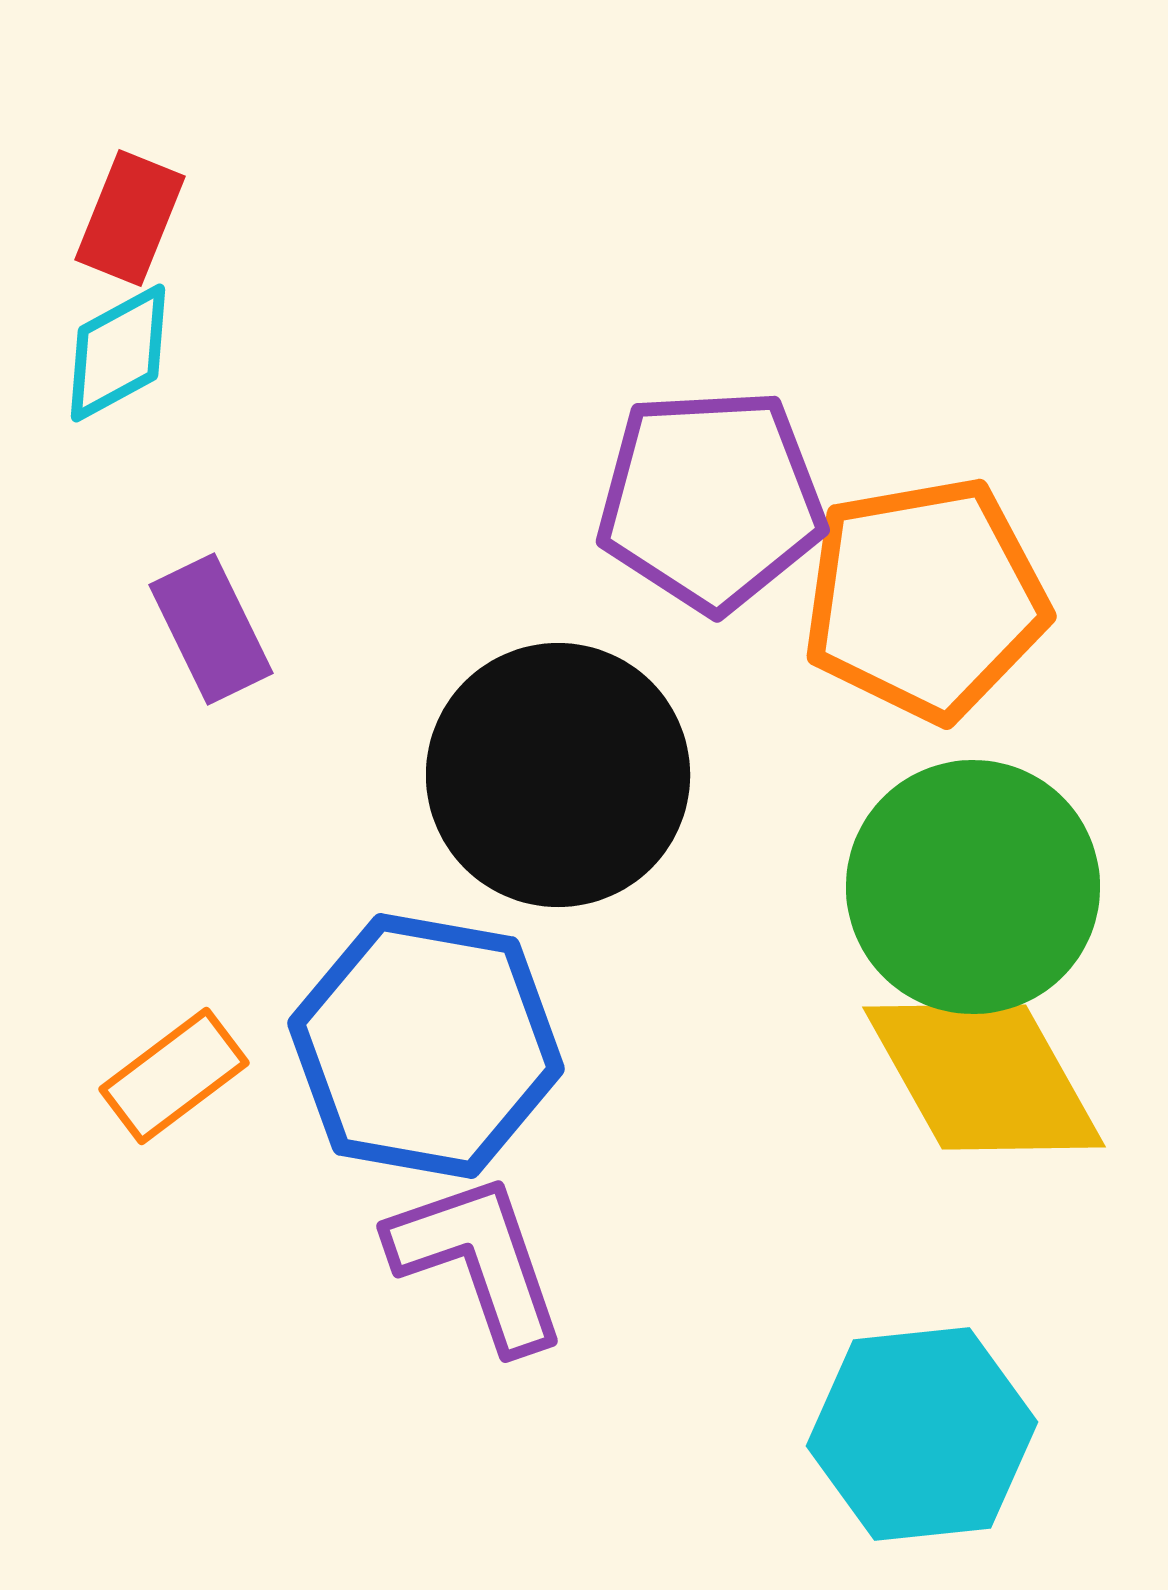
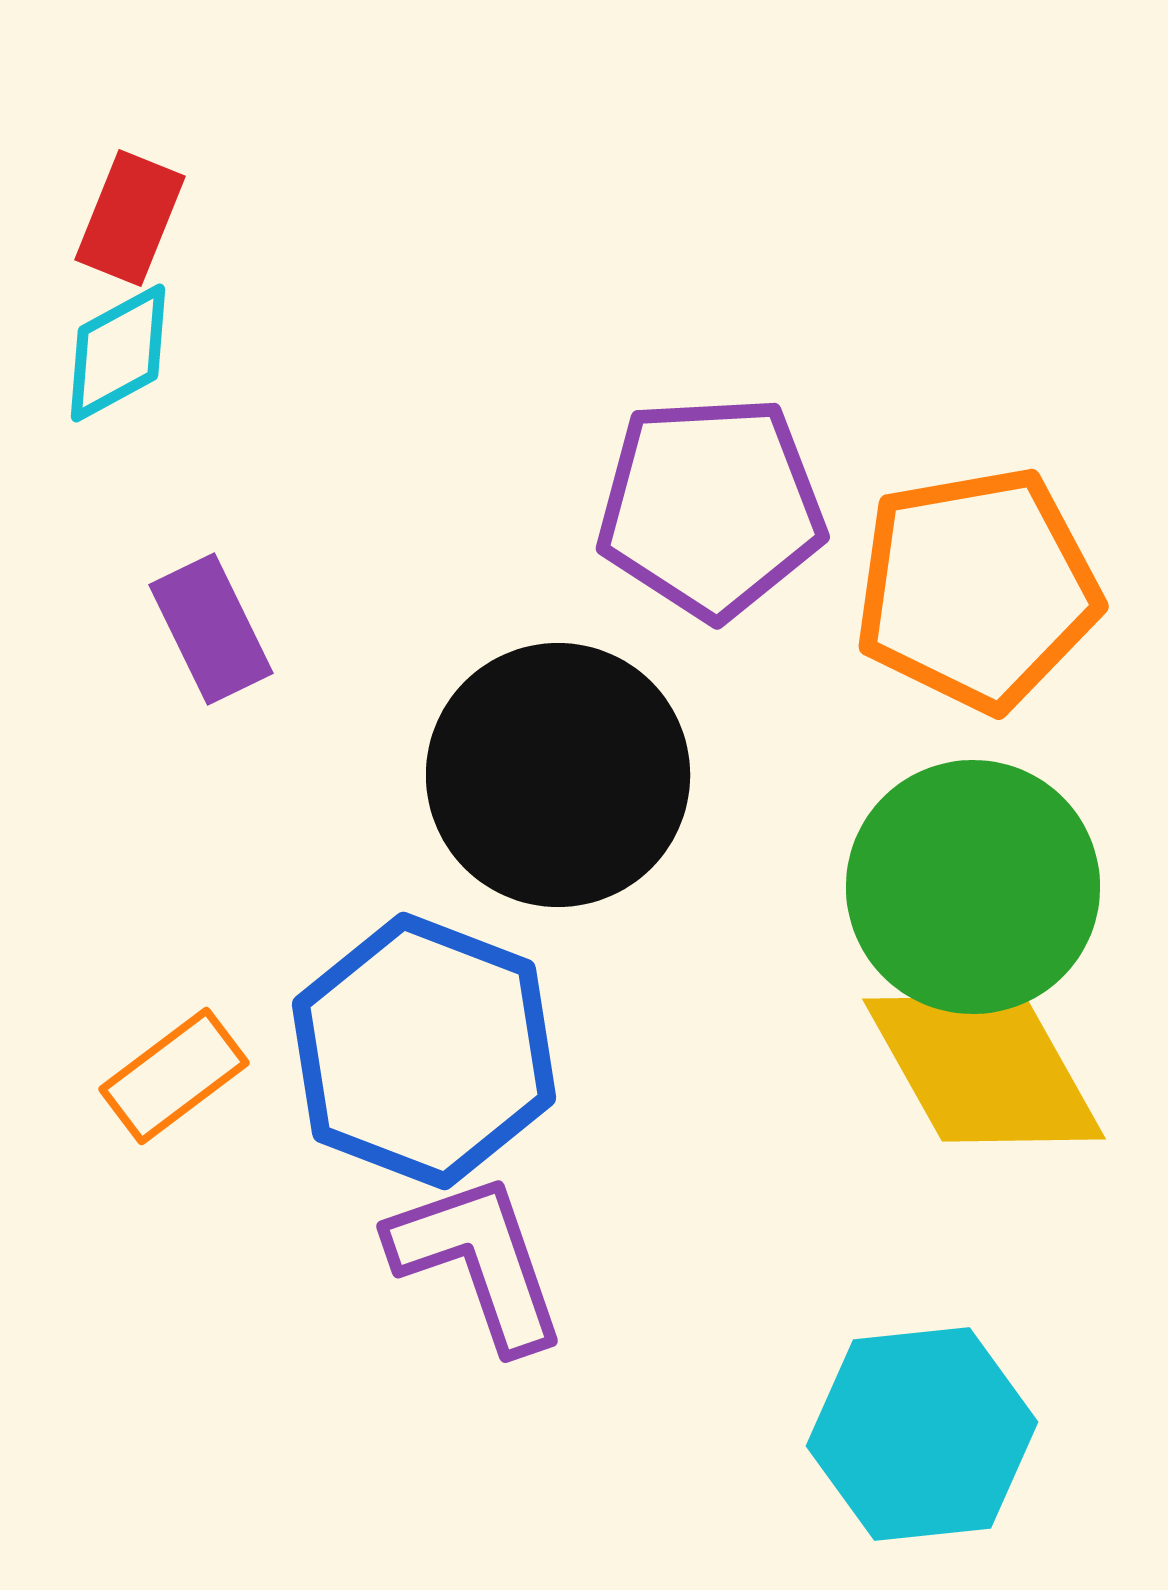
purple pentagon: moved 7 px down
orange pentagon: moved 52 px right, 10 px up
blue hexagon: moved 2 px left, 5 px down; rotated 11 degrees clockwise
yellow diamond: moved 8 px up
